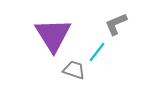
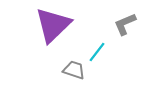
gray L-shape: moved 9 px right
purple triangle: moved 10 px up; rotated 18 degrees clockwise
